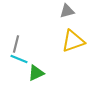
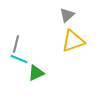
gray triangle: moved 4 px down; rotated 28 degrees counterclockwise
